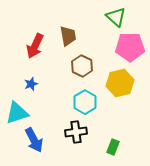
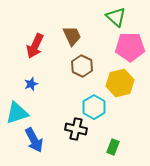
brown trapezoid: moved 4 px right; rotated 15 degrees counterclockwise
cyan hexagon: moved 9 px right, 5 px down
black cross: moved 3 px up; rotated 20 degrees clockwise
